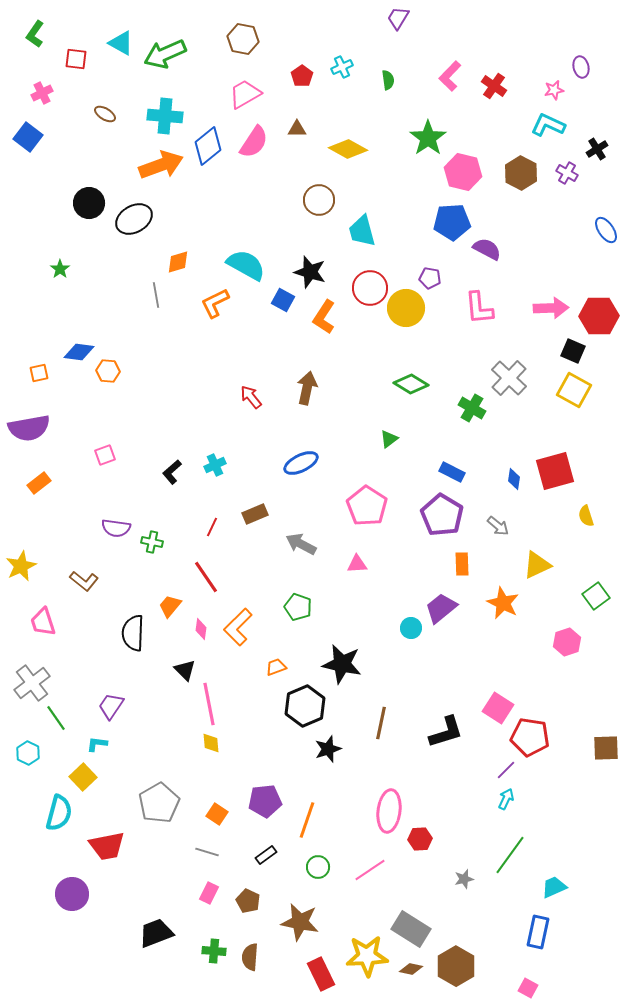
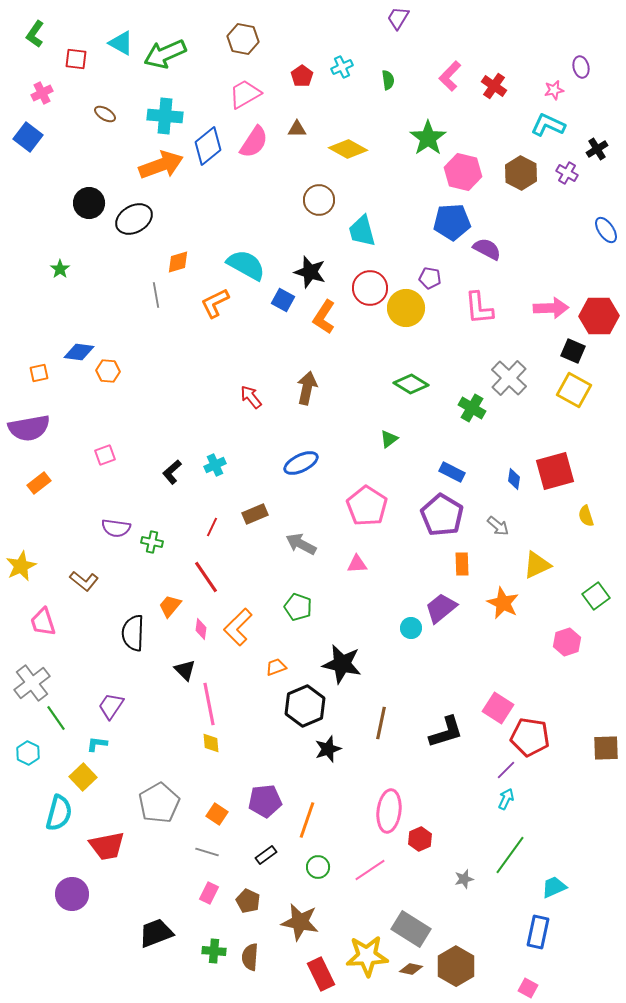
red hexagon at (420, 839): rotated 20 degrees counterclockwise
